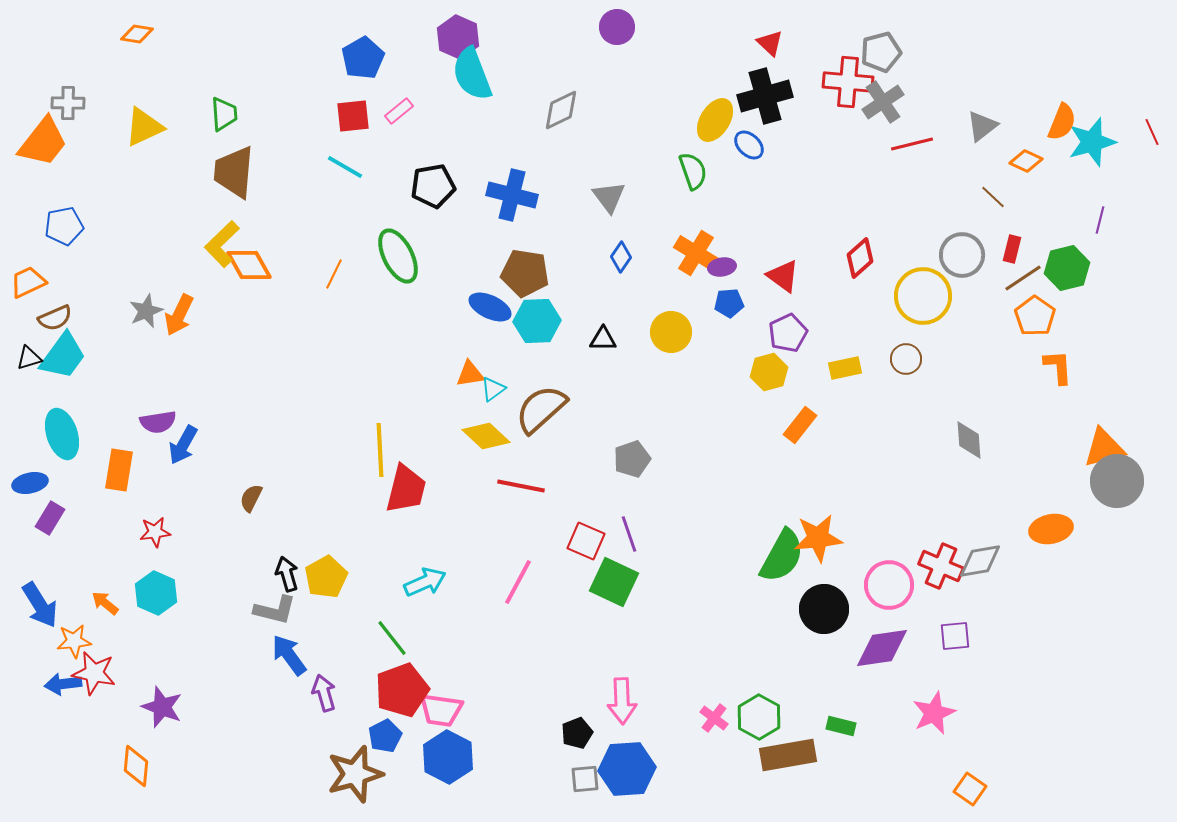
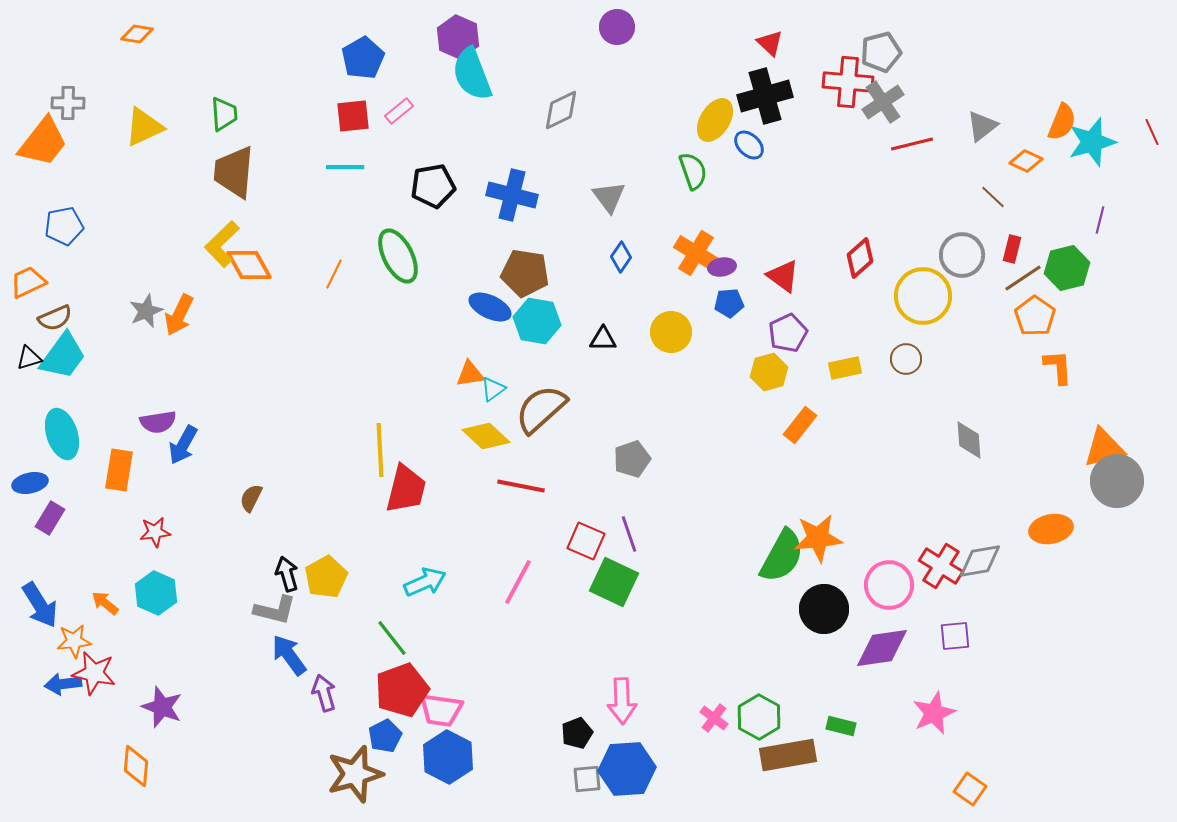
cyan line at (345, 167): rotated 30 degrees counterclockwise
cyan hexagon at (537, 321): rotated 12 degrees clockwise
red cross at (941, 566): rotated 9 degrees clockwise
gray square at (585, 779): moved 2 px right
